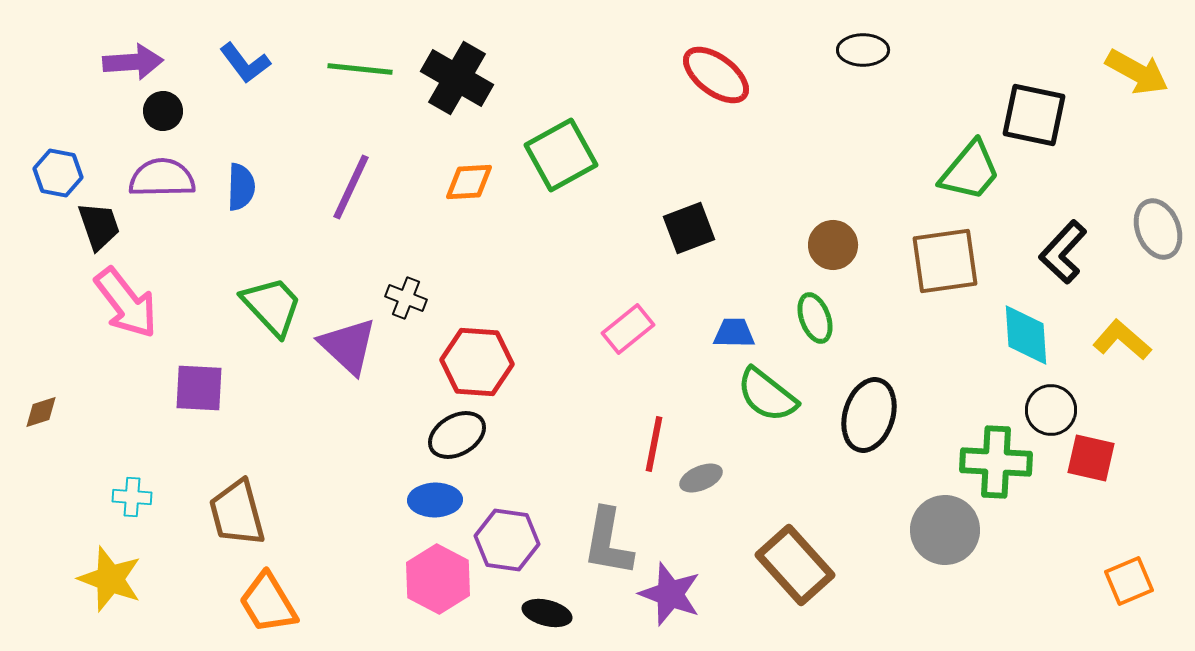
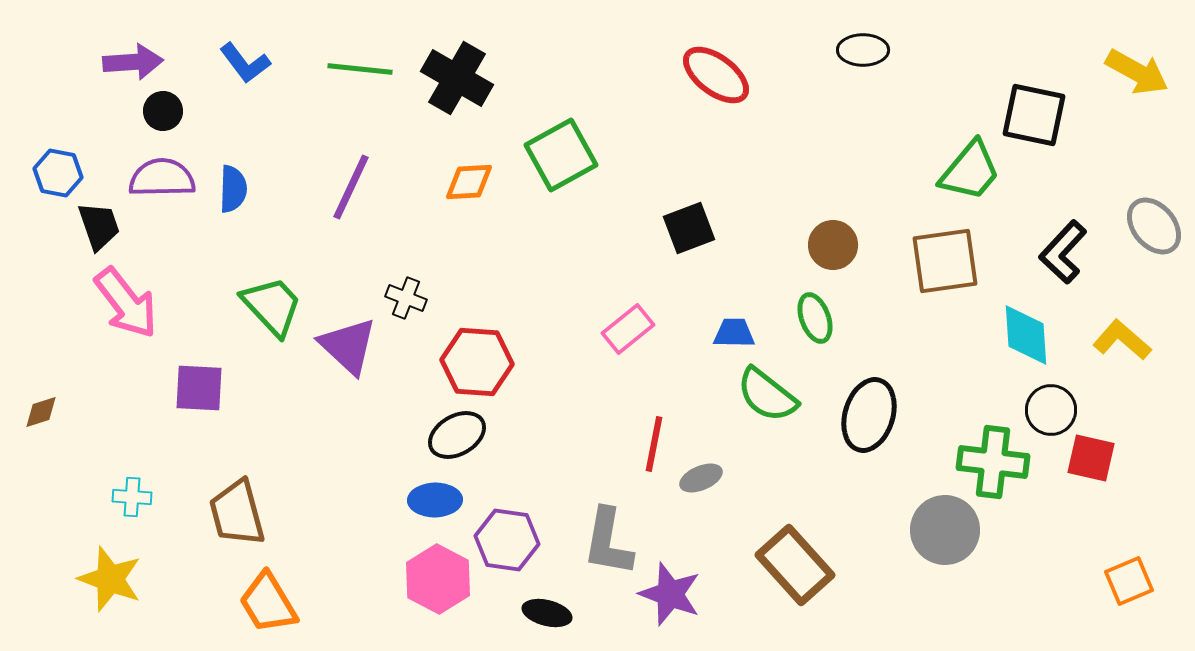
blue semicircle at (241, 187): moved 8 px left, 2 px down
gray ellipse at (1158, 229): moved 4 px left, 3 px up; rotated 18 degrees counterclockwise
green cross at (996, 462): moved 3 px left; rotated 4 degrees clockwise
